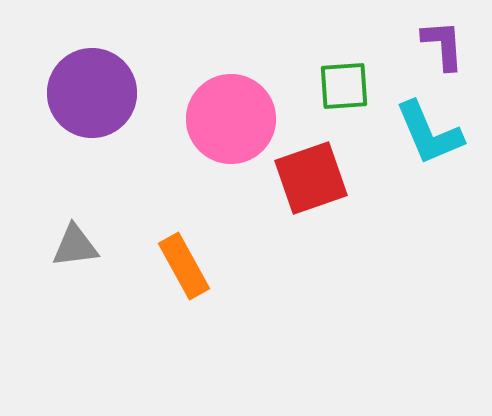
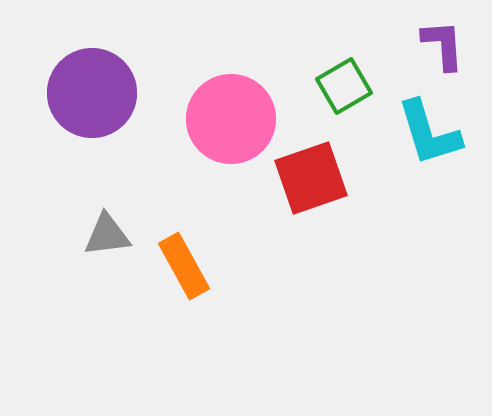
green square: rotated 26 degrees counterclockwise
cyan L-shape: rotated 6 degrees clockwise
gray triangle: moved 32 px right, 11 px up
